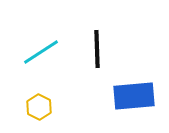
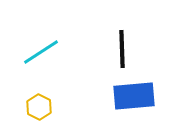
black line: moved 25 px right
